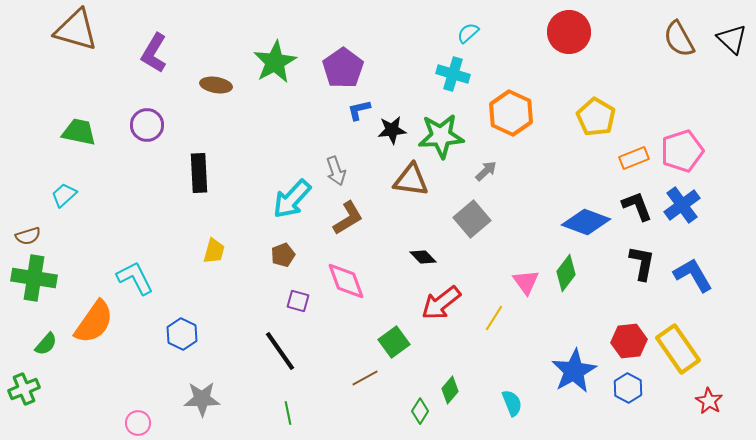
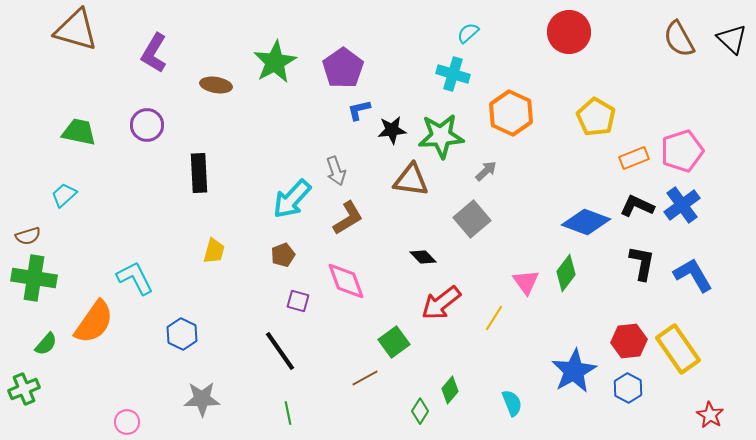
black L-shape at (637, 206): rotated 44 degrees counterclockwise
red star at (709, 401): moved 1 px right, 14 px down
pink circle at (138, 423): moved 11 px left, 1 px up
